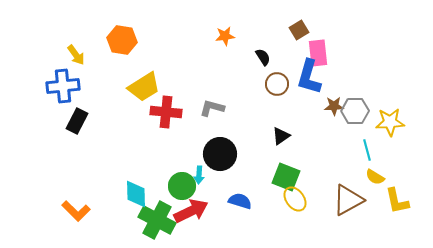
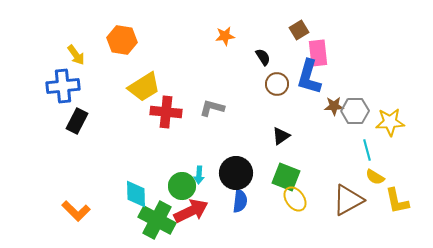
black circle: moved 16 px right, 19 px down
blue semicircle: rotated 80 degrees clockwise
